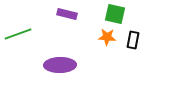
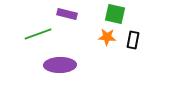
green line: moved 20 px right
